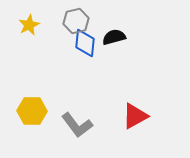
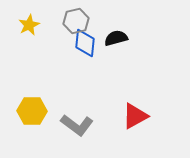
black semicircle: moved 2 px right, 1 px down
gray L-shape: rotated 16 degrees counterclockwise
